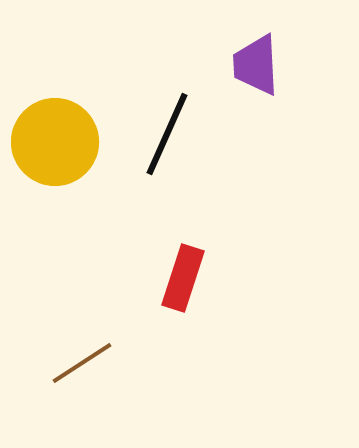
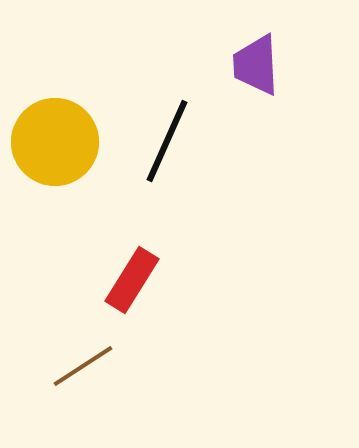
black line: moved 7 px down
red rectangle: moved 51 px left, 2 px down; rotated 14 degrees clockwise
brown line: moved 1 px right, 3 px down
